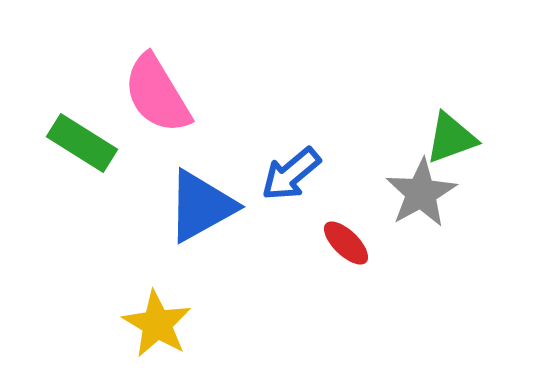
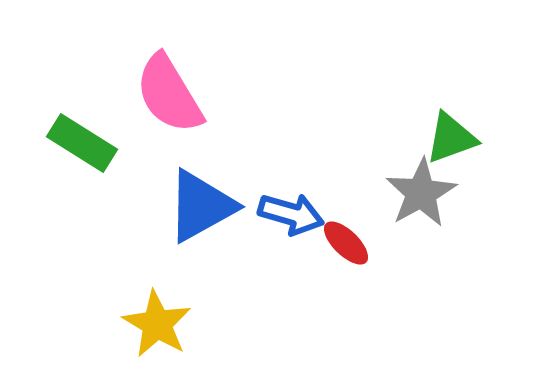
pink semicircle: moved 12 px right
blue arrow: moved 40 px down; rotated 124 degrees counterclockwise
